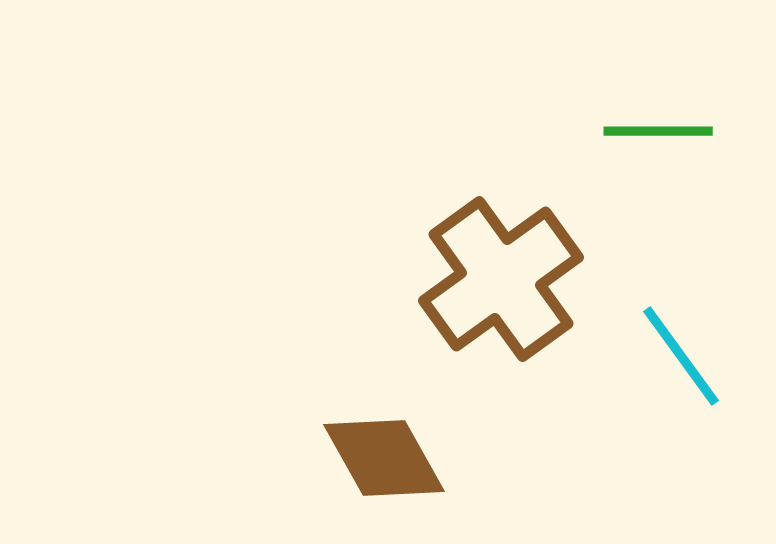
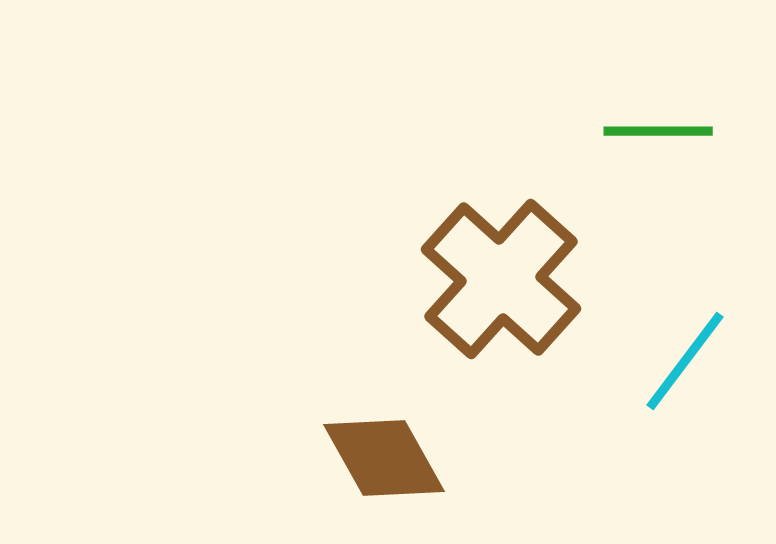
brown cross: rotated 12 degrees counterclockwise
cyan line: moved 4 px right, 5 px down; rotated 73 degrees clockwise
